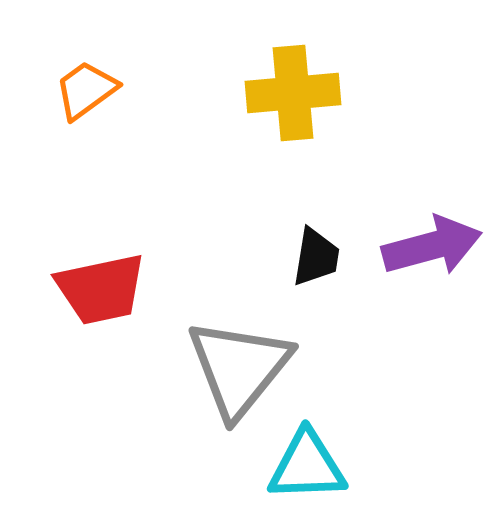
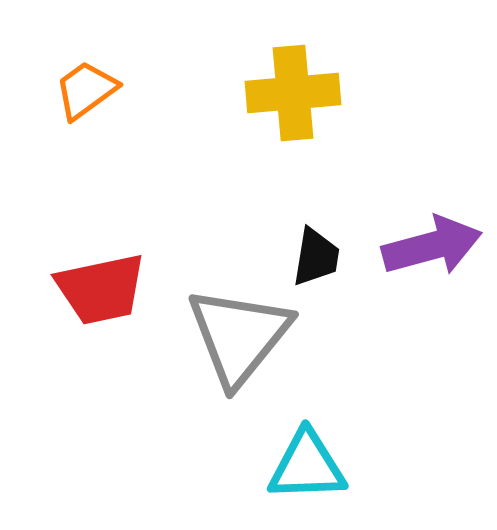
gray triangle: moved 32 px up
